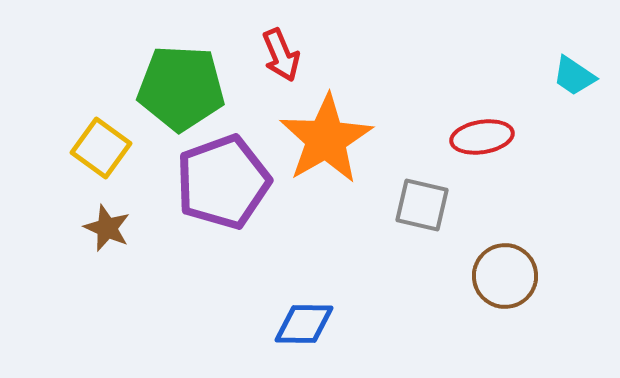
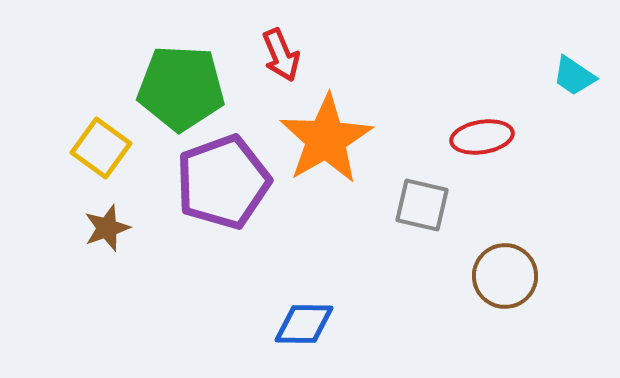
brown star: rotated 30 degrees clockwise
